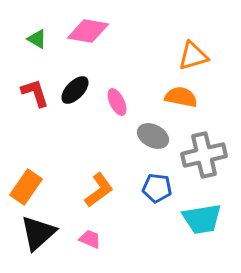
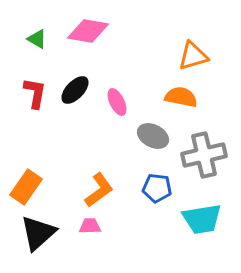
red L-shape: rotated 28 degrees clockwise
pink trapezoid: moved 13 px up; rotated 25 degrees counterclockwise
